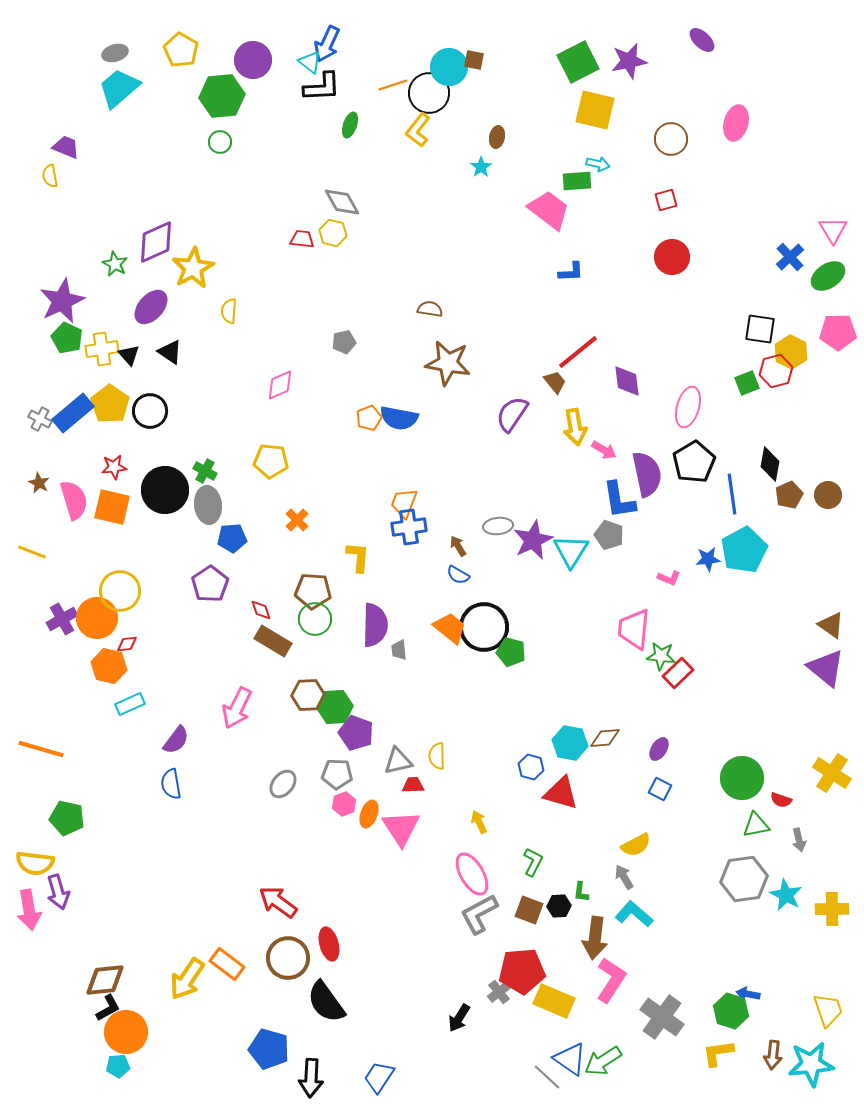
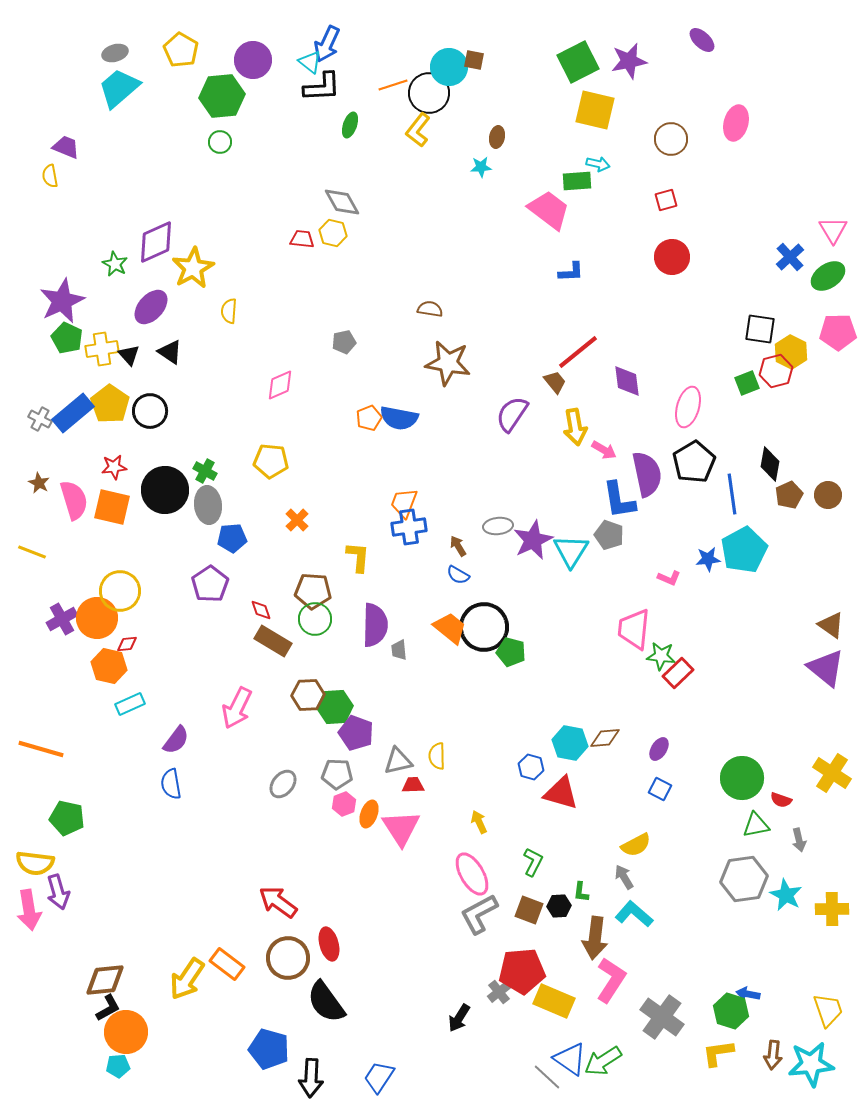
cyan star at (481, 167): rotated 30 degrees clockwise
